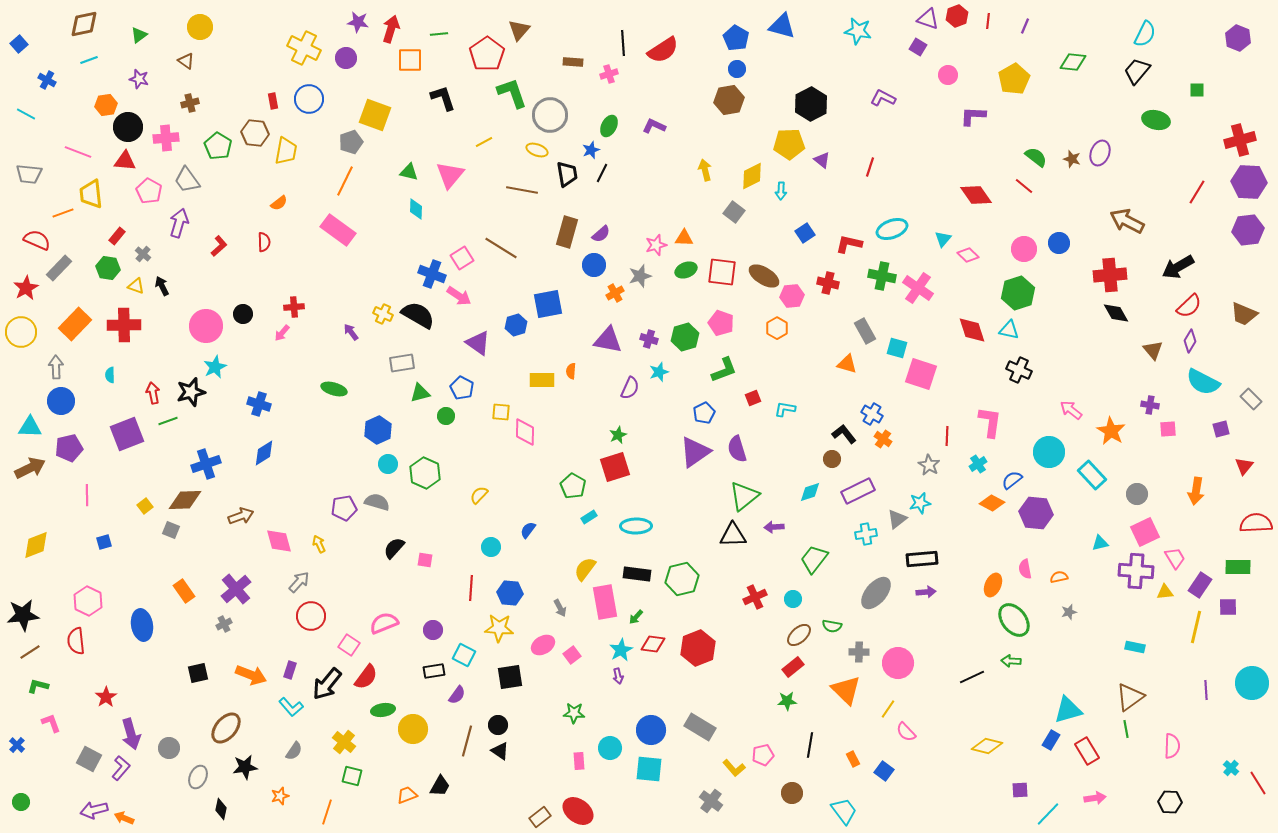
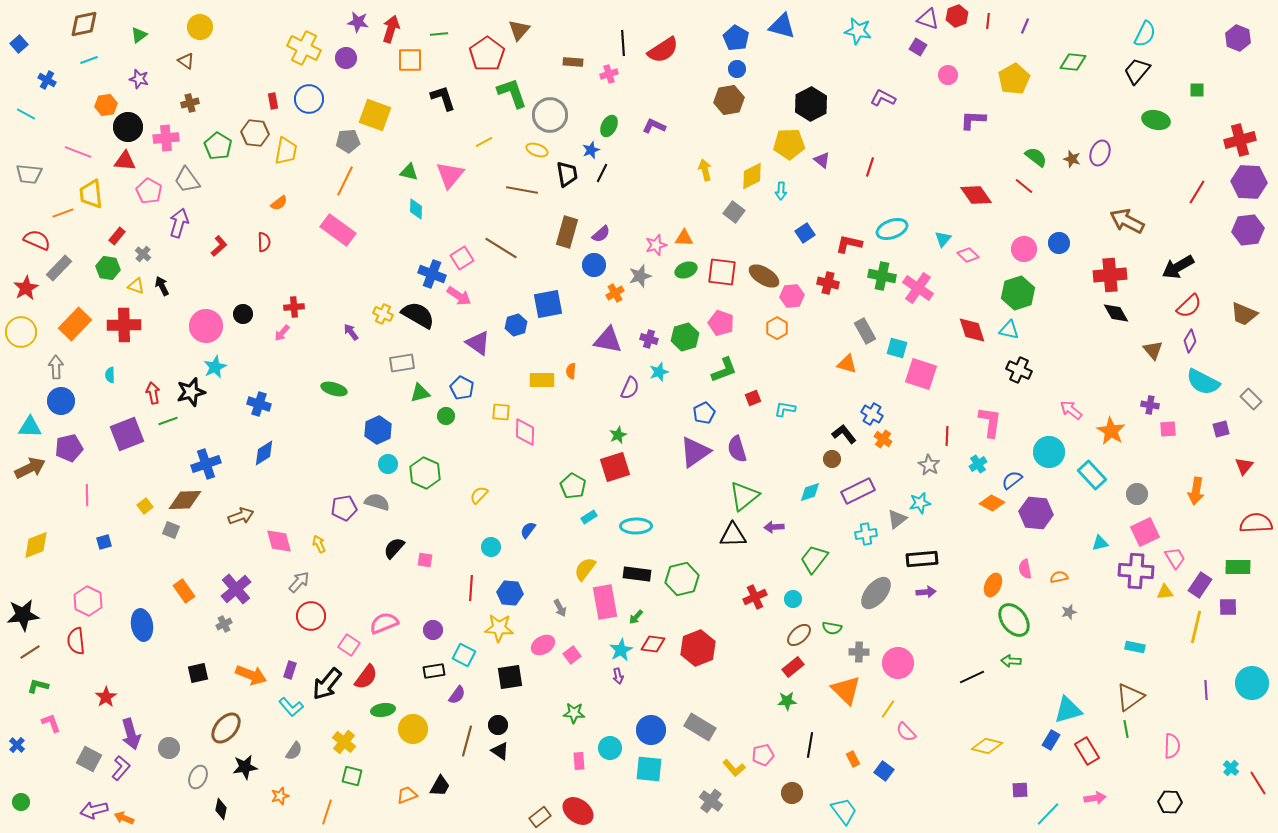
purple L-shape at (973, 116): moved 4 px down
gray pentagon at (351, 142): moved 3 px left, 1 px up; rotated 15 degrees clockwise
green semicircle at (832, 626): moved 2 px down
